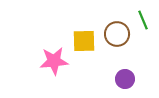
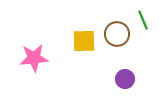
pink star: moved 20 px left, 3 px up
